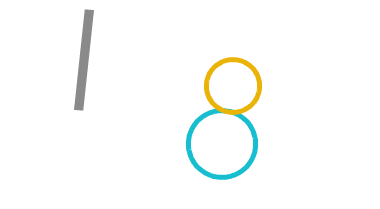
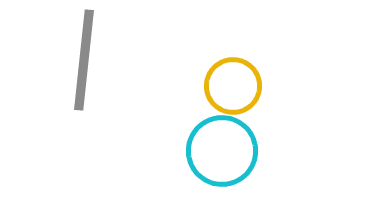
cyan circle: moved 7 px down
